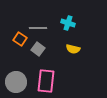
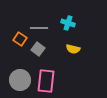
gray line: moved 1 px right
gray circle: moved 4 px right, 2 px up
